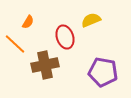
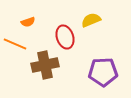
orange semicircle: rotated 40 degrees clockwise
orange line: rotated 20 degrees counterclockwise
purple pentagon: rotated 12 degrees counterclockwise
